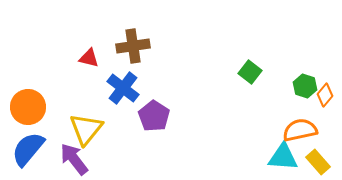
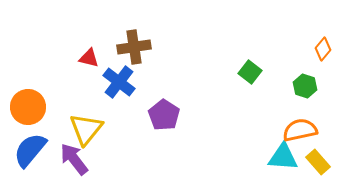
brown cross: moved 1 px right, 1 px down
blue cross: moved 4 px left, 6 px up
orange diamond: moved 2 px left, 46 px up
purple pentagon: moved 10 px right, 1 px up
blue semicircle: moved 2 px right, 1 px down
